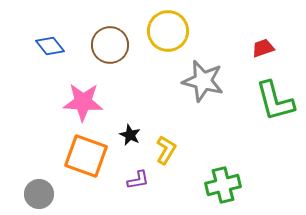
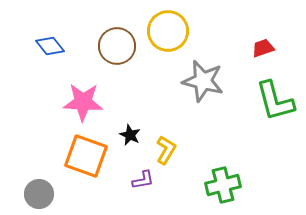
brown circle: moved 7 px right, 1 px down
purple L-shape: moved 5 px right
